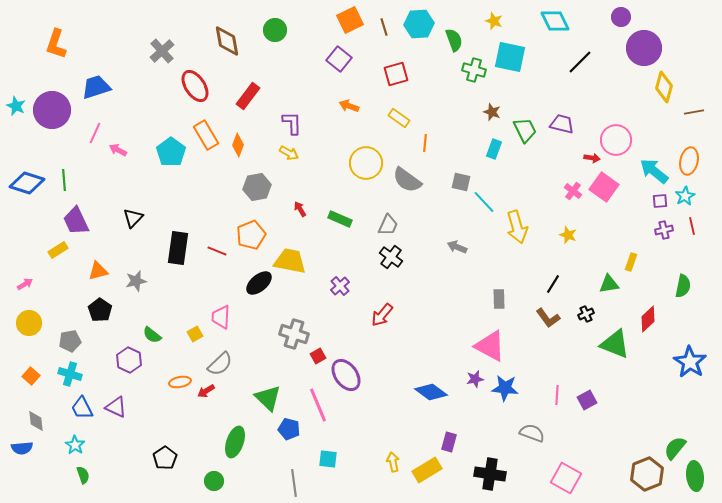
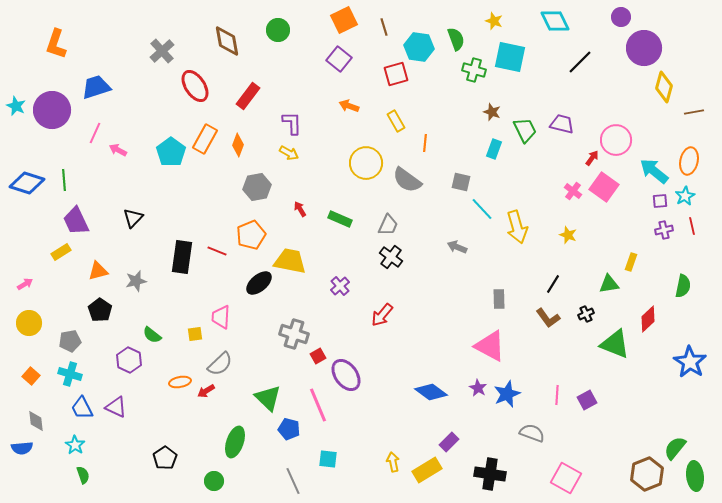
orange square at (350, 20): moved 6 px left
cyan hexagon at (419, 24): moved 23 px down; rotated 12 degrees clockwise
green circle at (275, 30): moved 3 px right
green semicircle at (454, 40): moved 2 px right, 1 px up
yellow rectangle at (399, 118): moved 3 px left, 3 px down; rotated 25 degrees clockwise
orange rectangle at (206, 135): moved 1 px left, 4 px down; rotated 60 degrees clockwise
red arrow at (592, 158): rotated 63 degrees counterclockwise
cyan line at (484, 202): moved 2 px left, 7 px down
black rectangle at (178, 248): moved 4 px right, 9 px down
yellow rectangle at (58, 250): moved 3 px right, 2 px down
yellow square at (195, 334): rotated 21 degrees clockwise
purple star at (475, 379): moved 3 px right, 9 px down; rotated 30 degrees counterclockwise
blue star at (505, 388): moved 2 px right, 6 px down; rotated 28 degrees counterclockwise
purple rectangle at (449, 442): rotated 30 degrees clockwise
gray line at (294, 483): moved 1 px left, 2 px up; rotated 16 degrees counterclockwise
